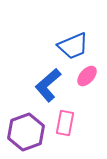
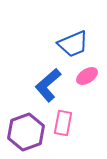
blue trapezoid: moved 2 px up
pink ellipse: rotated 15 degrees clockwise
pink rectangle: moved 2 px left
